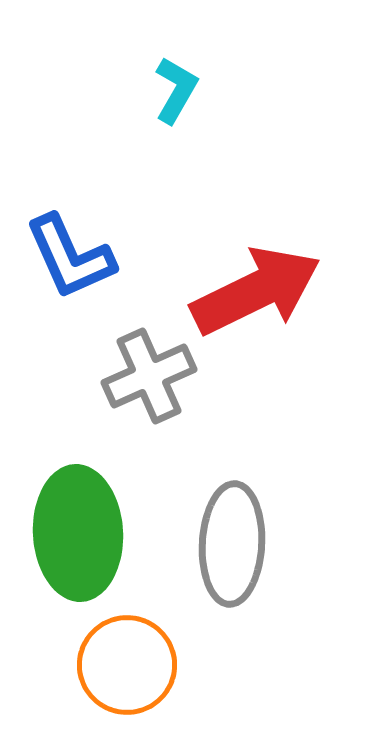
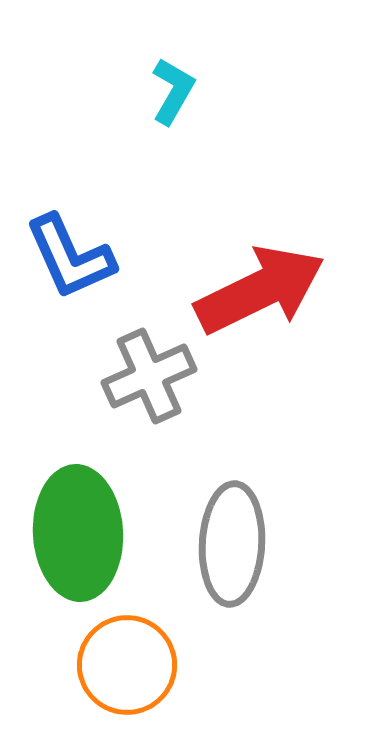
cyan L-shape: moved 3 px left, 1 px down
red arrow: moved 4 px right, 1 px up
